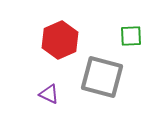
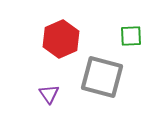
red hexagon: moved 1 px right, 1 px up
purple triangle: rotated 30 degrees clockwise
